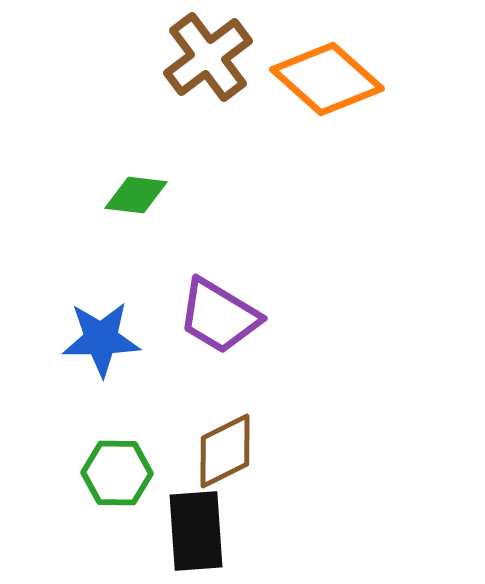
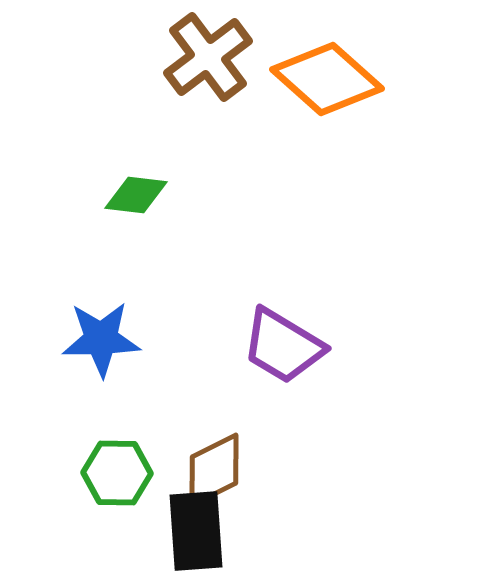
purple trapezoid: moved 64 px right, 30 px down
brown diamond: moved 11 px left, 19 px down
